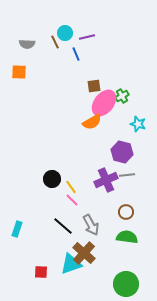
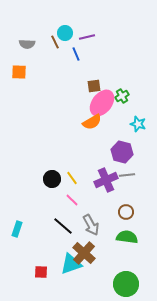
pink ellipse: moved 2 px left
yellow line: moved 1 px right, 9 px up
